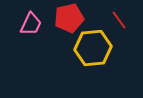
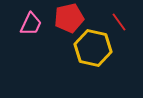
red line: moved 2 px down
yellow hexagon: rotated 18 degrees clockwise
